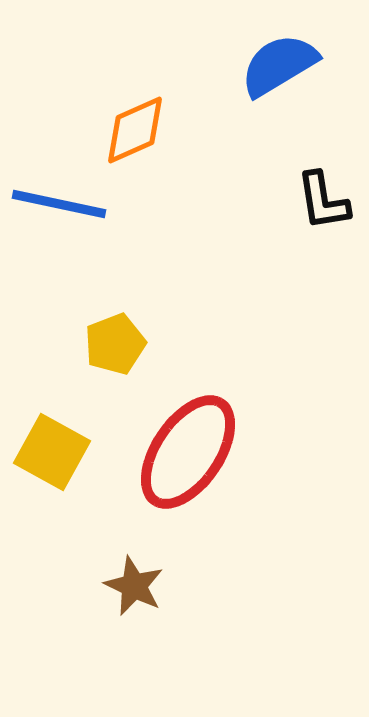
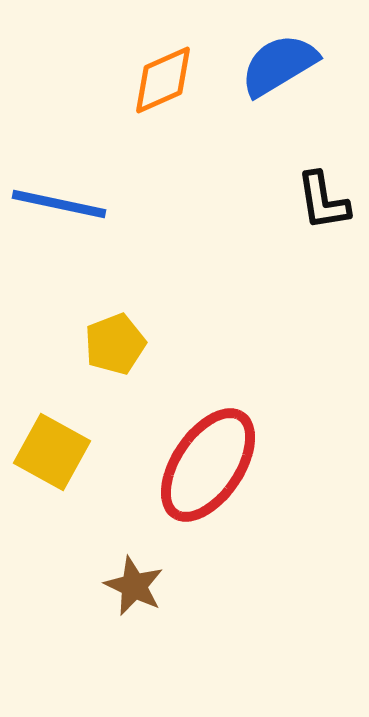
orange diamond: moved 28 px right, 50 px up
red ellipse: moved 20 px right, 13 px down
